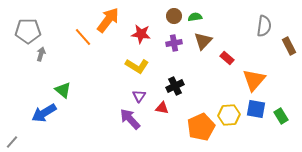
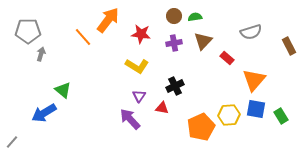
gray semicircle: moved 13 px left, 6 px down; rotated 65 degrees clockwise
